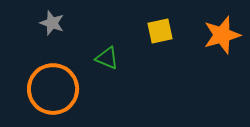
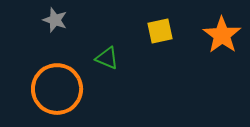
gray star: moved 3 px right, 3 px up
orange star: rotated 21 degrees counterclockwise
orange circle: moved 4 px right
